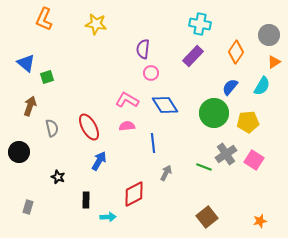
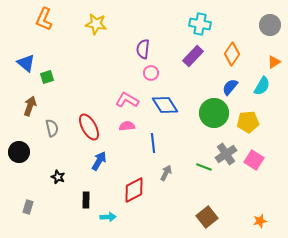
gray circle: moved 1 px right, 10 px up
orange diamond: moved 4 px left, 2 px down
red diamond: moved 4 px up
